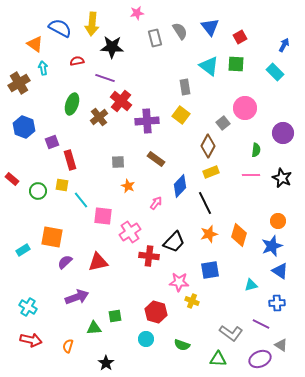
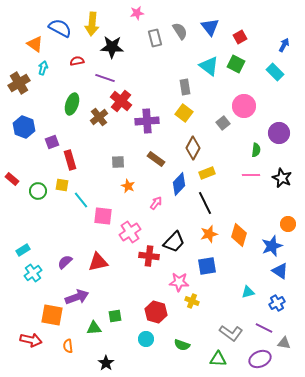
green square at (236, 64): rotated 24 degrees clockwise
cyan arrow at (43, 68): rotated 24 degrees clockwise
pink circle at (245, 108): moved 1 px left, 2 px up
yellow square at (181, 115): moved 3 px right, 2 px up
purple circle at (283, 133): moved 4 px left
brown diamond at (208, 146): moved 15 px left, 2 px down
yellow rectangle at (211, 172): moved 4 px left, 1 px down
blue diamond at (180, 186): moved 1 px left, 2 px up
orange circle at (278, 221): moved 10 px right, 3 px down
orange square at (52, 237): moved 78 px down
blue square at (210, 270): moved 3 px left, 4 px up
cyan triangle at (251, 285): moved 3 px left, 7 px down
blue cross at (277, 303): rotated 28 degrees counterclockwise
cyan cross at (28, 307): moved 5 px right, 34 px up; rotated 24 degrees clockwise
purple line at (261, 324): moved 3 px right, 4 px down
gray triangle at (281, 345): moved 3 px right, 2 px up; rotated 24 degrees counterclockwise
orange semicircle at (68, 346): rotated 24 degrees counterclockwise
